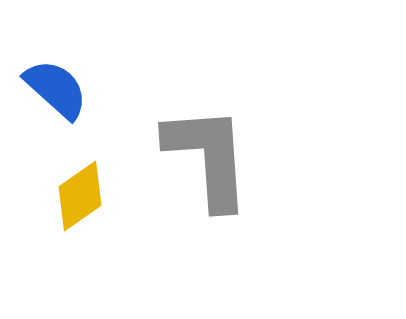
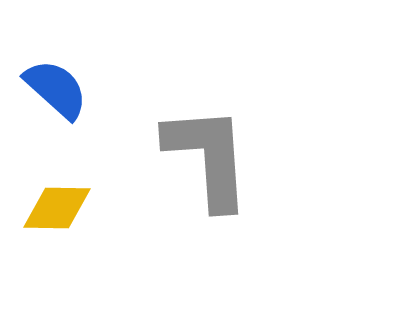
yellow diamond: moved 23 px left, 12 px down; rotated 36 degrees clockwise
